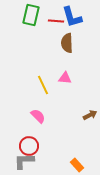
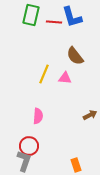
red line: moved 2 px left, 1 px down
brown semicircle: moved 8 px right, 13 px down; rotated 36 degrees counterclockwise
yellow line: moved 1 px right, 11 px up; rotated 48 degrees clockwise
pink semicircle: rotated 49 degrees clockwise
gray L-shape: rotated 110 degrees clockwise
orange rectangle: moved 1 px left; rotated 24 degrees clockwise
